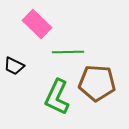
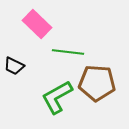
green line: rotated 8 degrees clockwise
green L-shape: rotated 36 degrees clockwise
